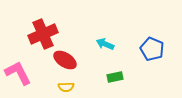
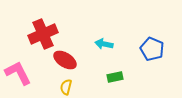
cyan arrow: moved 1 px left; rotated 12 degrees counterclockwise
yellow semicircle: rotated 105 degrees clockwise
